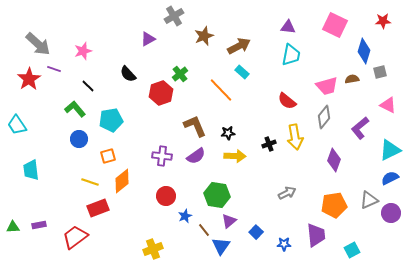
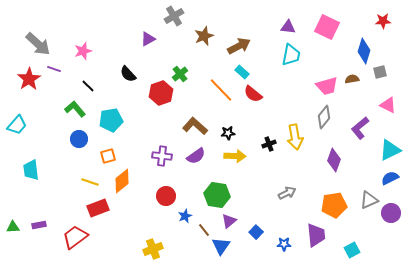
pink square at (335, 25): moved 8 px left, 2 px down
red semicircle at (287, 101): moved 34 px left, 7 px up
cyan trapezoid at (17, 125): rotated 105 degrees counterclockwise
brown L-shape at (195, 126): rotated 25 degrees counterclockwise
